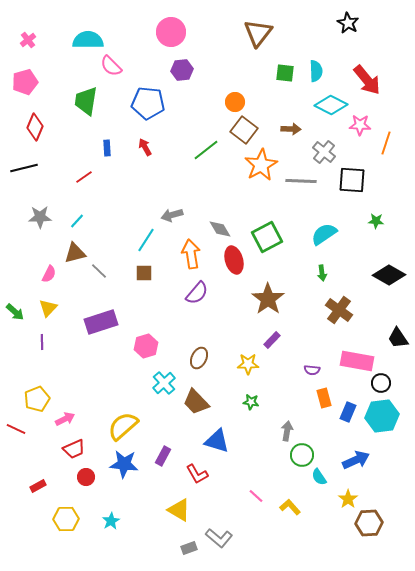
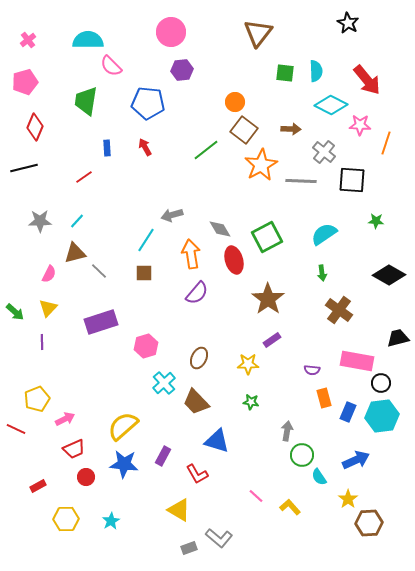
gray star at (40, 217): moved 4 px down
black trapezoid at (398, 338): rotated 110 degrees clockwise
purple rectangle at (272, 340): rotated 12 degrees clockwise
